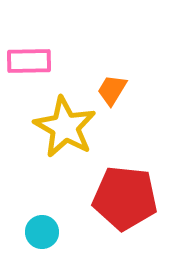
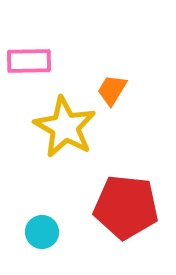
red pentagon: moved 1 px right, 9 px down
